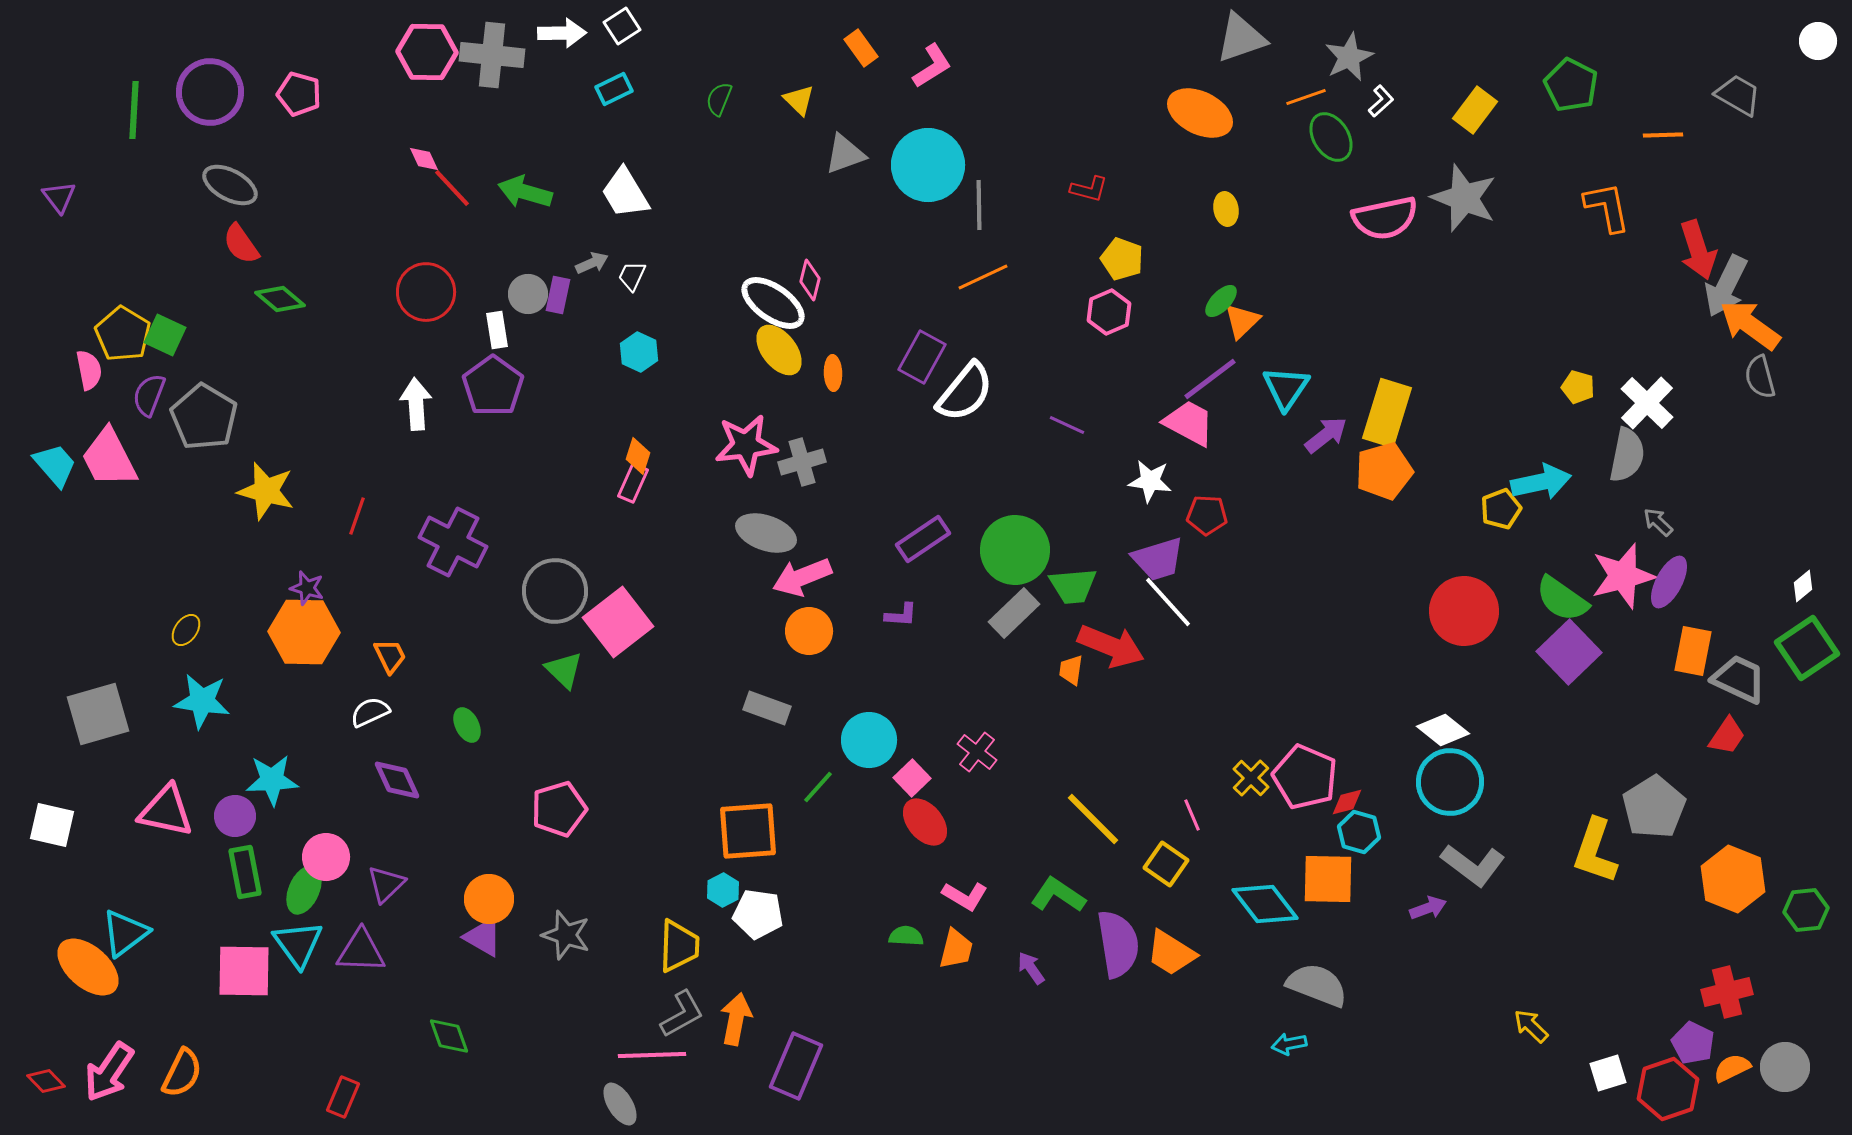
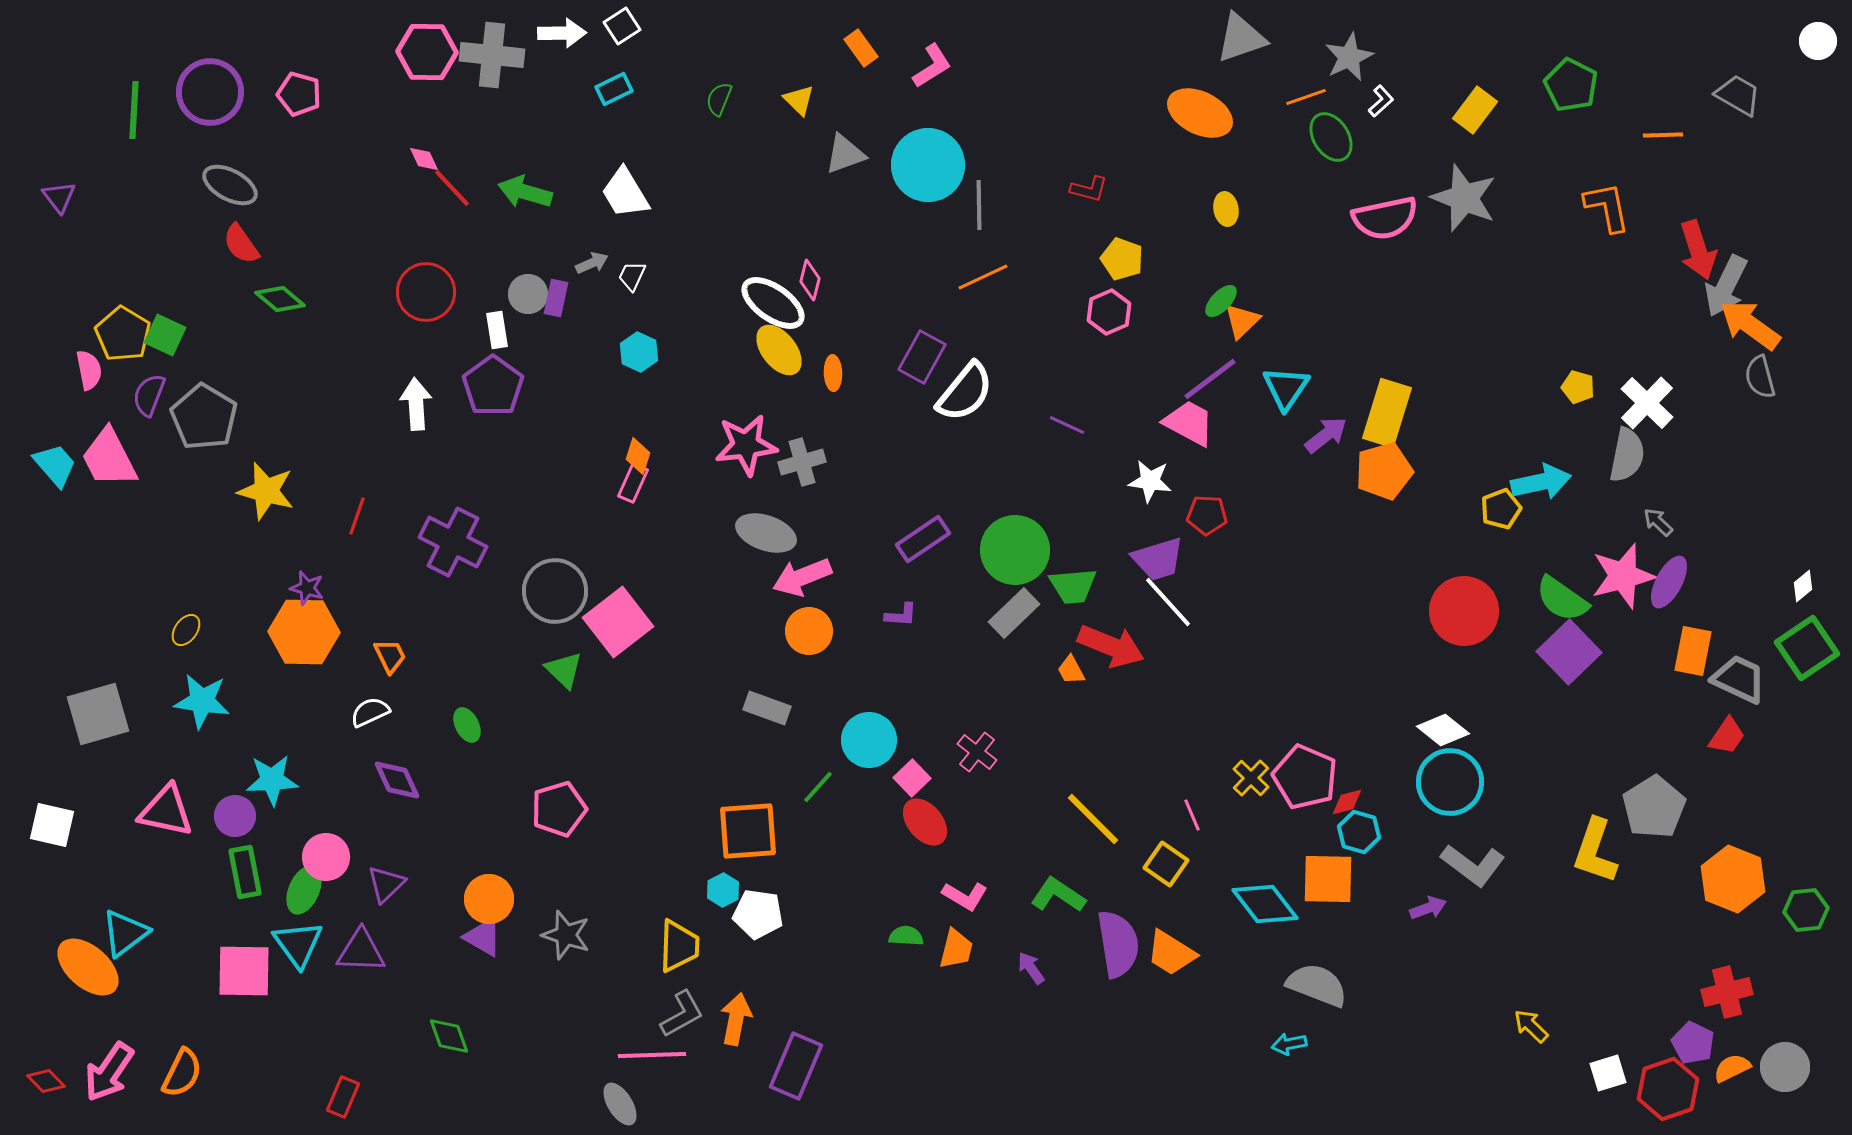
purple rectangle at (558, 295): moved 2 px left, 3 px down
orange trapezoid at (1071, 670): rotated 36 degrees counterclockwise
